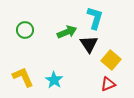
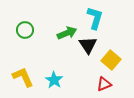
green arrow: moved 1 px down
black triangle: moved 1 px left, 1 px down
red triangle: moved 4 px left
